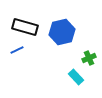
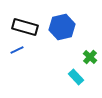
blue hexagon: moved 5 px up
green cross: moved 1 px right, 1 px up; rotated 24 degrees counterclockwise
